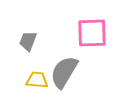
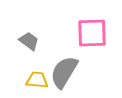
gray trapezoid: moved 1 px right; rotated 105 degrees clockwise
